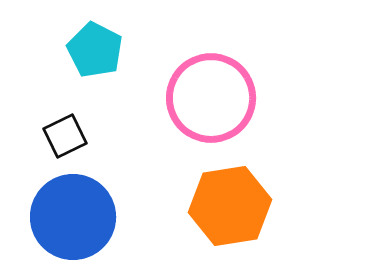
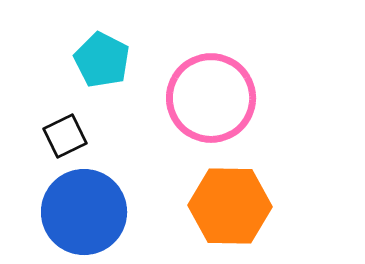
cyan pentagon: moved 7 px right, 10 px down
orange hexagon: rotated 10 degrees clockwise
blue circle: moved 11 px right, 5 px up
